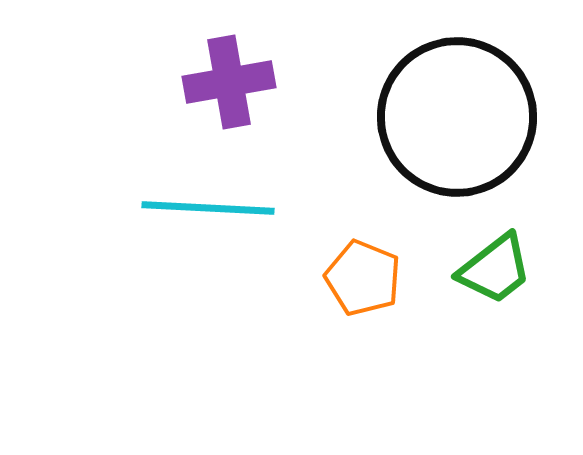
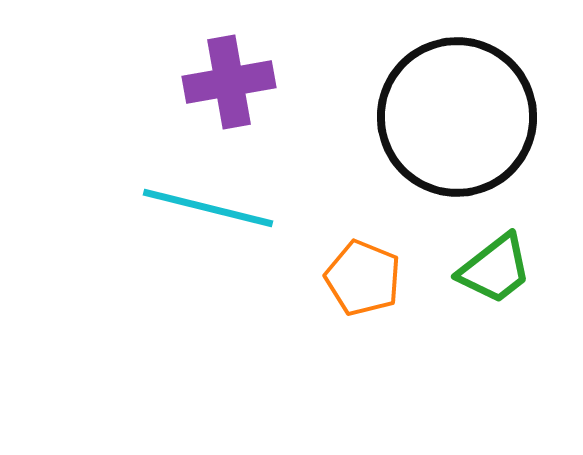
cyan line: rotated 11 degrees clockwise
